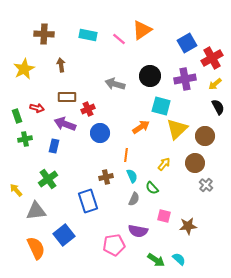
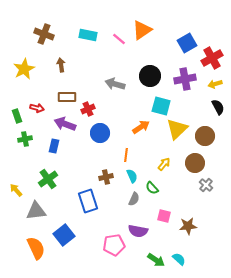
brown cross at (44, 34): rotated 18 degrees clockwise
yellow arrow at (215, 84): rotated 24 degrees clockwise
